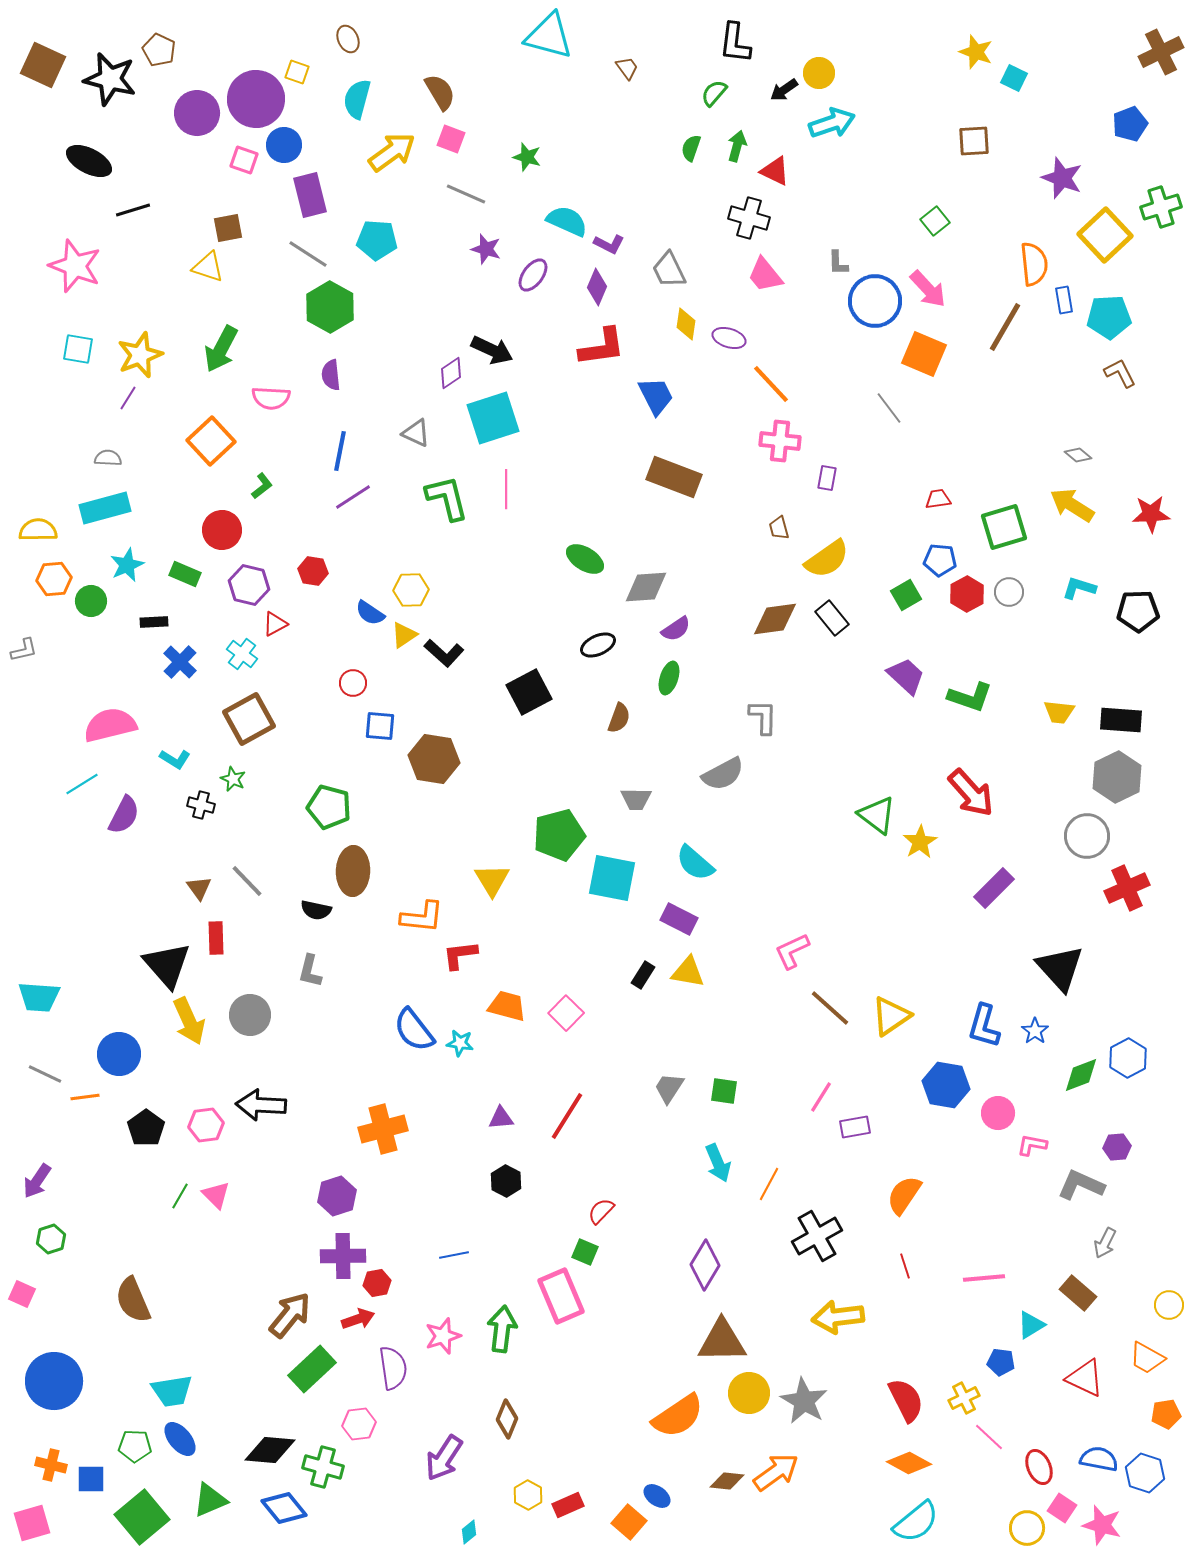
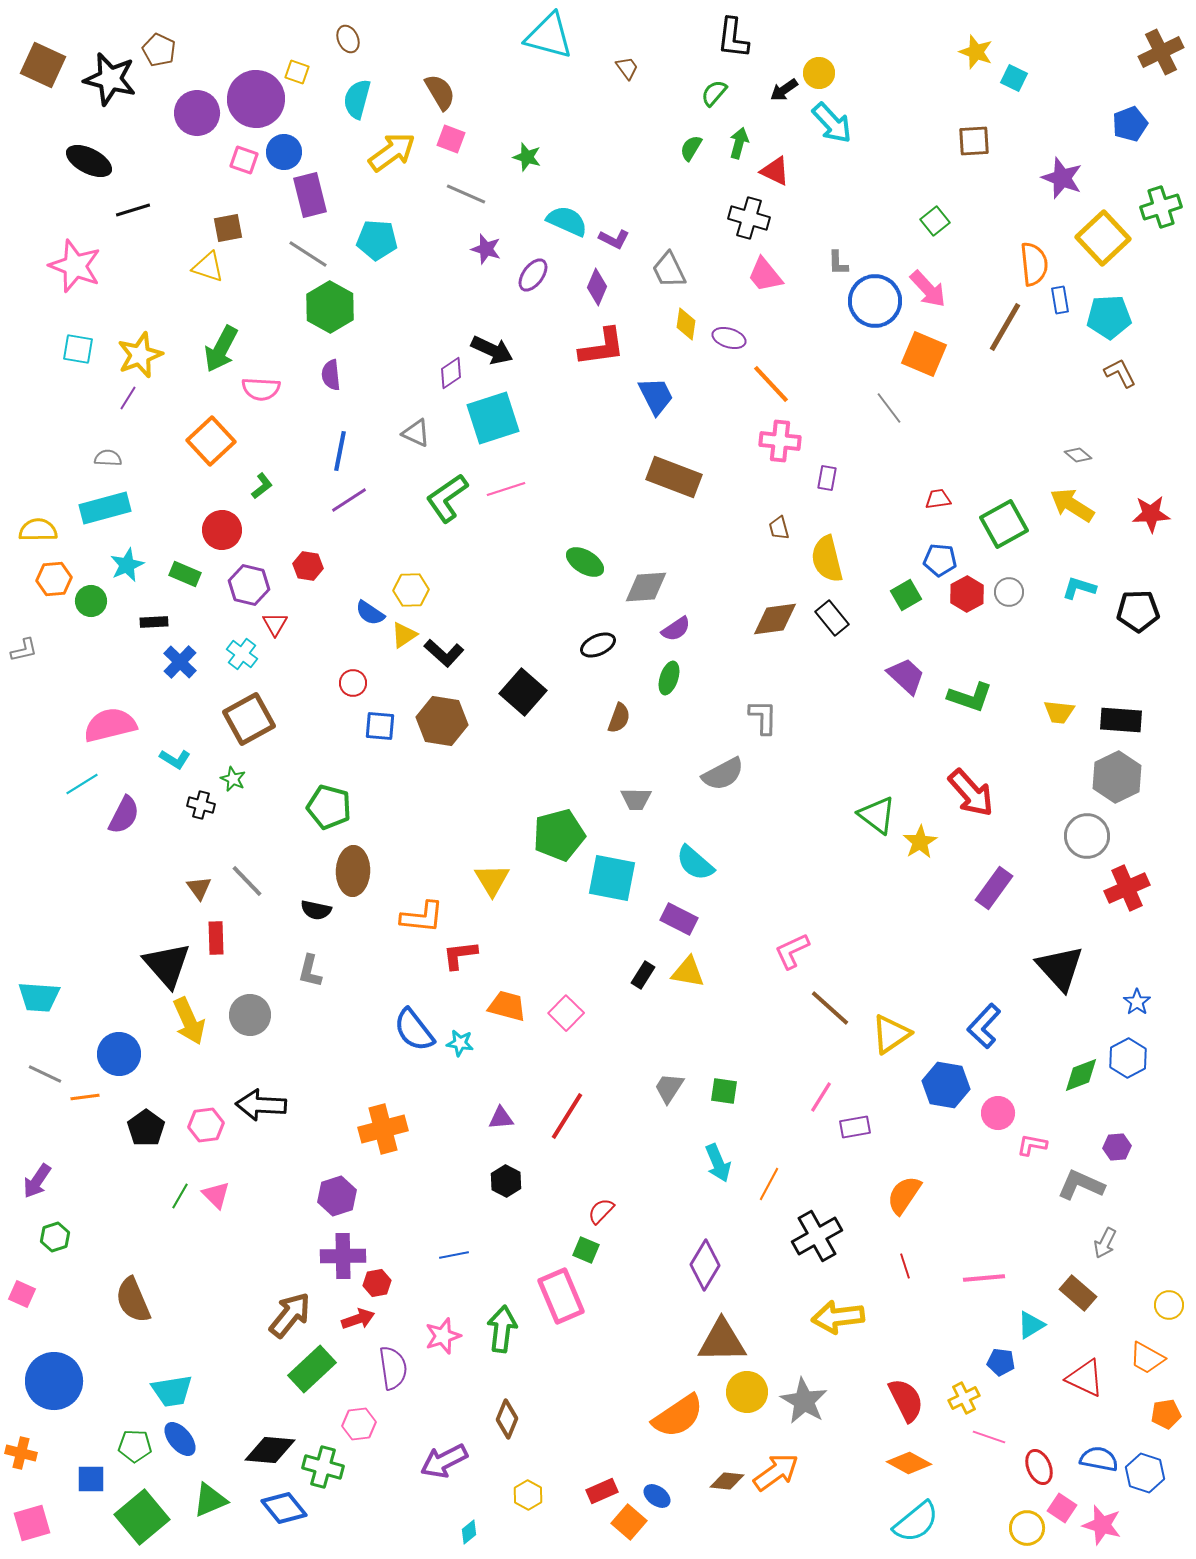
black L-shape at (735, 43): moved 2 px left, 5 px up
cyan arrow at (832, 123): rotated 66 degrees clockwise
blue circle at (284, 145): moved 7 px down
green arrow at (737, 146): moved 2 px right, 3 px up
green semicircle at (691, 148): rotated 12 degrees clockwise
yellow square at (1105, 235): moved 2 px left, 3 px down
purple L-shape at (609, 244): moved 5 px right, 5 px up
blue rectangle at (1064, 300): moved 4 px left
pink semicircle at (271, 398): moved 10 px left, 9 px up
pink line at (506, 489): rotated 72 degrees clockwise
purple line at (353, 497): moved 4 px left, 3 px down
green L-shape at (447, 498): rotated 111 degrees counterclockwise
green square at (1004, 527): moved 3 px up; rotated 12 degrees counterclockwise
green ellipse at (585, 559): moved 3 px down
yellow semicircle at (827, 559): rotated 111 degrees clockwise
red hexagon at (313, 571): moved 5 px left, 5 px up
red triangle at (275, 624): rotated 32 degrees counterclockwise
black square at (529, 692): moved 6 px left; rotated 21 degrees counterclockwise
brown hexagon at (434, 759): moved 8 px right, 38 px up
purple rectangle at (994, 888): rotated 9 degrees counterclockwise
yellow triangle at (891, 1016): moved 18 px down
blue L-shape at (984, 1026): rotated 27 degrees clockwise
blue star at (1035, 1031): moved 102 px right, 29 px up
green hexagon at (51, 1239): moved 4 px right, 2 px up
green square at (585, 1252): moved 1 px right, 2 px up
yellow circle at (749, 1393): moved 2 px left, 1 px up
pink line at (989, 1437): rotated 24 degrees counterclockwise
purple arrow at (444, 1458): moved 3 px down; rotated 30 degrees clockwise
orange cross at (51, 1465): moved 30 px left, 12 px up
red rectangle at (568, 1505): moved 34 px right, 14 px up
